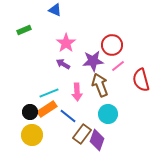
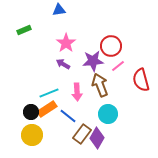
blue triangle: moved 4 px right; rotated 32 degrees counterclockwise
red circle: moved 1 px left, 1 px down
black circle: moved 1 px right
purple diamond: moved 2 px up; rotated 10 degrees clockwise
